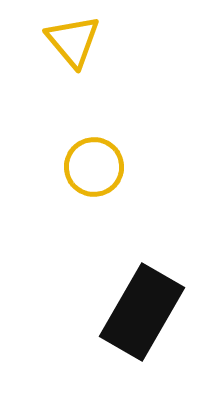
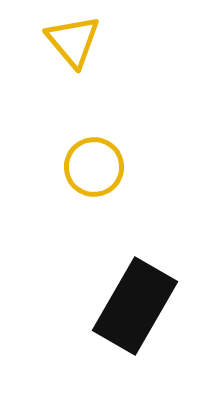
black rectangle: moved 7 px left, 6 px up
